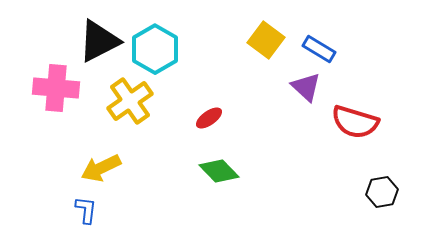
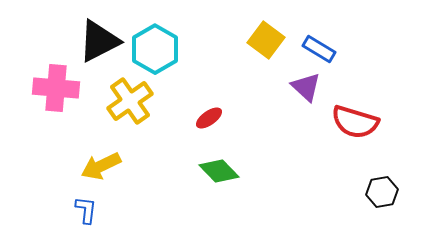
yellow arrow: moved 2 px up
